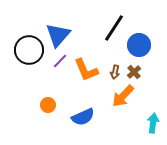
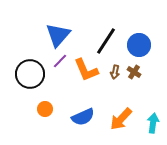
black line: moved 8 px left, 13 px down
black circle: moved 1 px right, 24 px down
brown cross: rotated 16 degrees counterclockwise
orange arrow: moved 2 px left, 23 px down
orange circle: moved 3 px left, 4 px down
